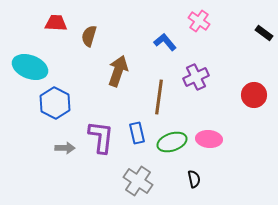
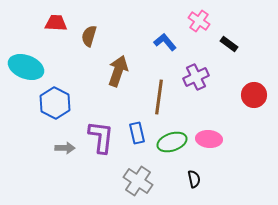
black rectangle: moved 35 px left, 11 px down
cyan ellipse: moved 4 px left
